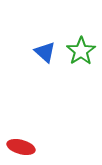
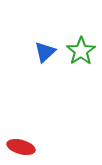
blue triangle: rotated 35 degrees clockwise
